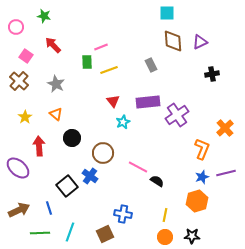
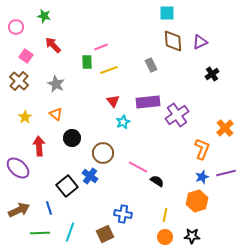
black cross at (212, 74): rotated 24 degrees counterclockwise
